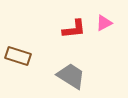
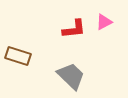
pink triangle: moved 1 px up
gray trapezoid: rotated 12 degrees clockwise
